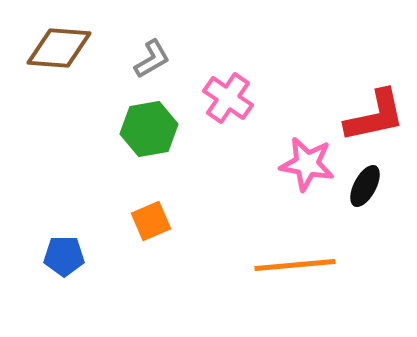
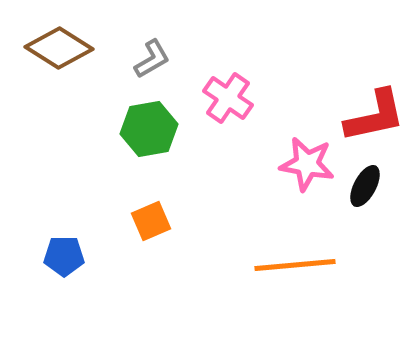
brown diamond: rotated 28 degrees clockwise
